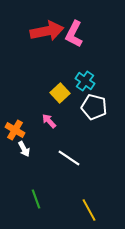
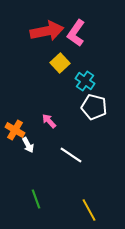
pink L-shape: moved 2 px right, 1 px up; rotated 8 degrees clockwise
yellow square: moved 30 px up
white arrow: moved 4 px right, 4 px up
white line: moved 2 px right, 3 px up
